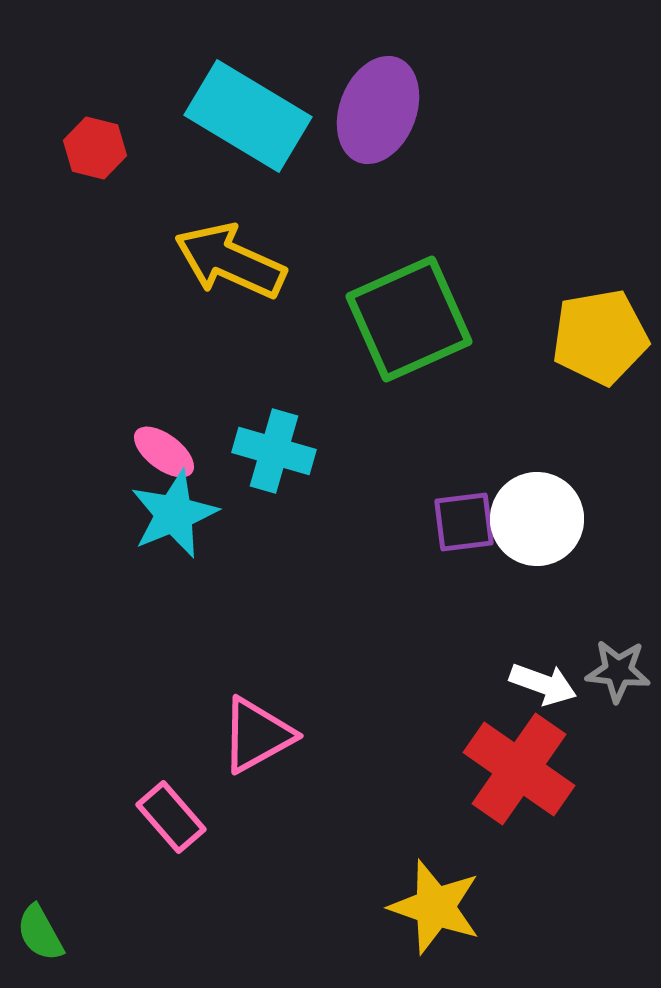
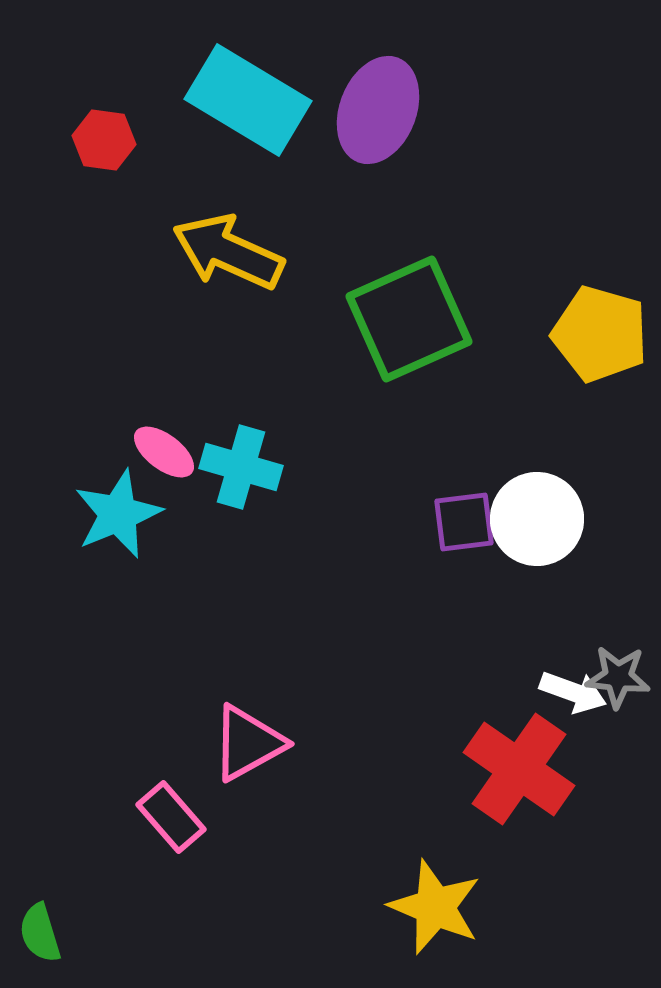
cyan rectangle: moved 16 px up
red hexagon: moved 9 px right, 8 px up; rotated 6 degrees counterclockwise
yellow arrow: moved 2 px left, 9 px up
yellow pentagon: moved 3 px up; rotated 26 degrees clockwise
cyan cross: moved 33 px left, 16 px down
cyan star: moved 56 px left
gray star: moved 6 px down
white arrow: moved 30 px right, 8 px down
pink triangle: moved 9 px left, 8 px down
yellow star: rotated 4 degrees clockwise
green semicircle: rotated 12 degrees clockwise
